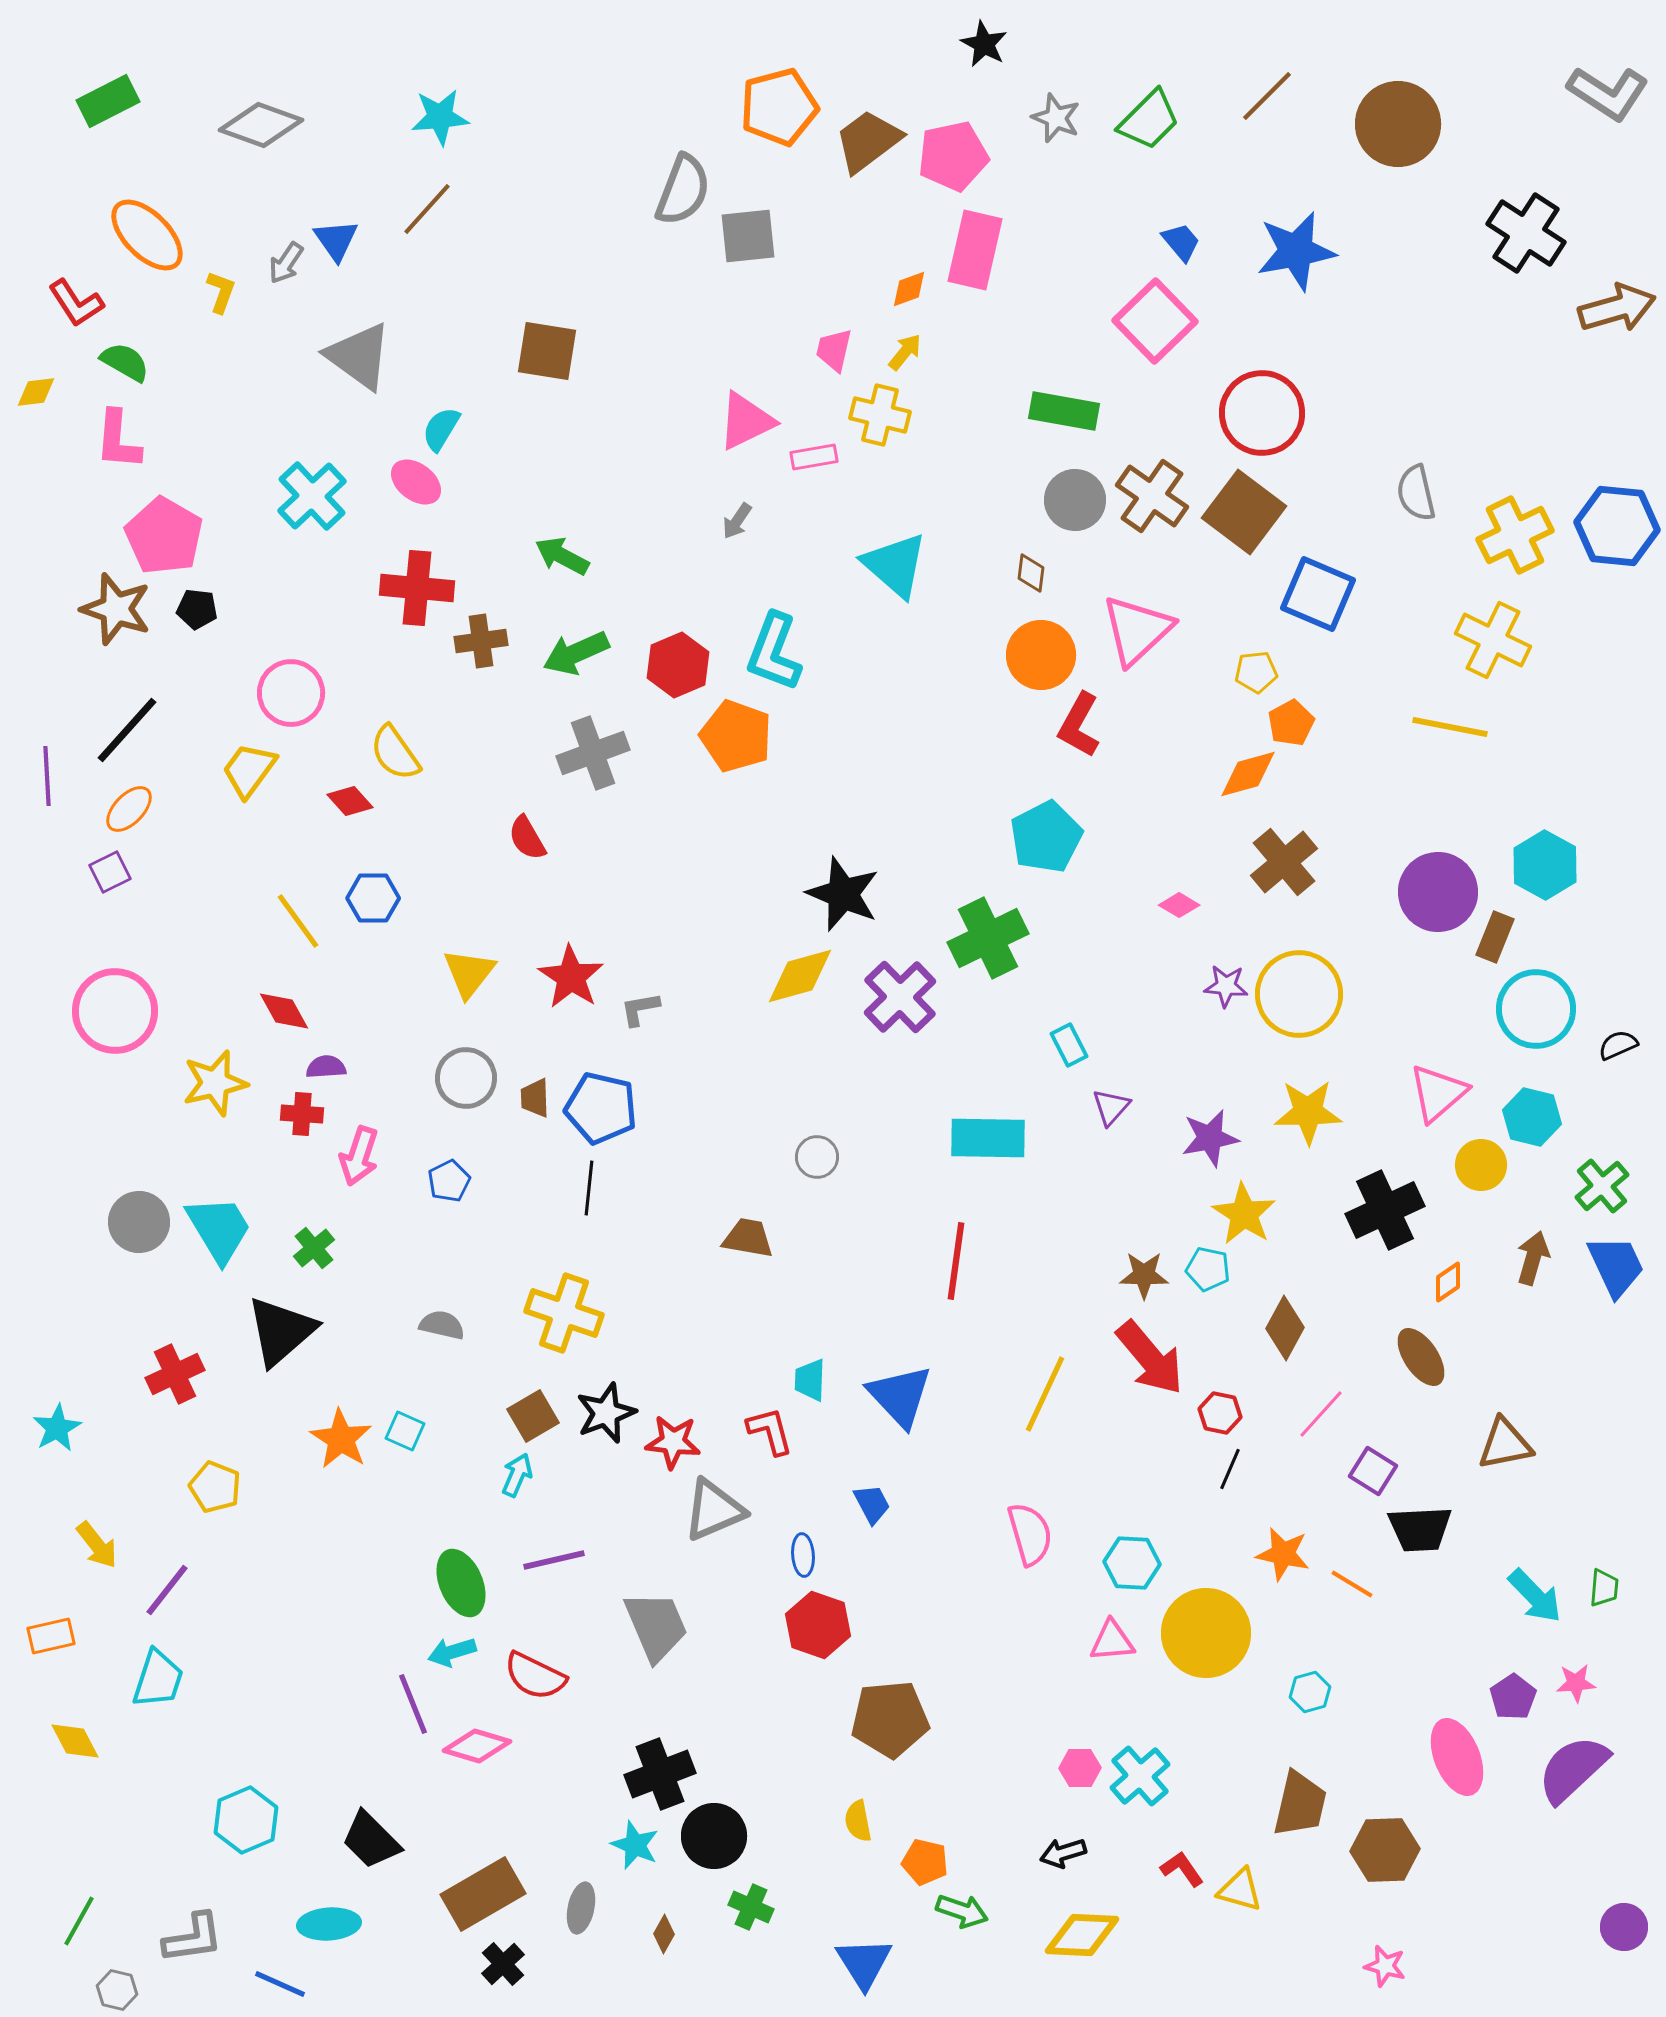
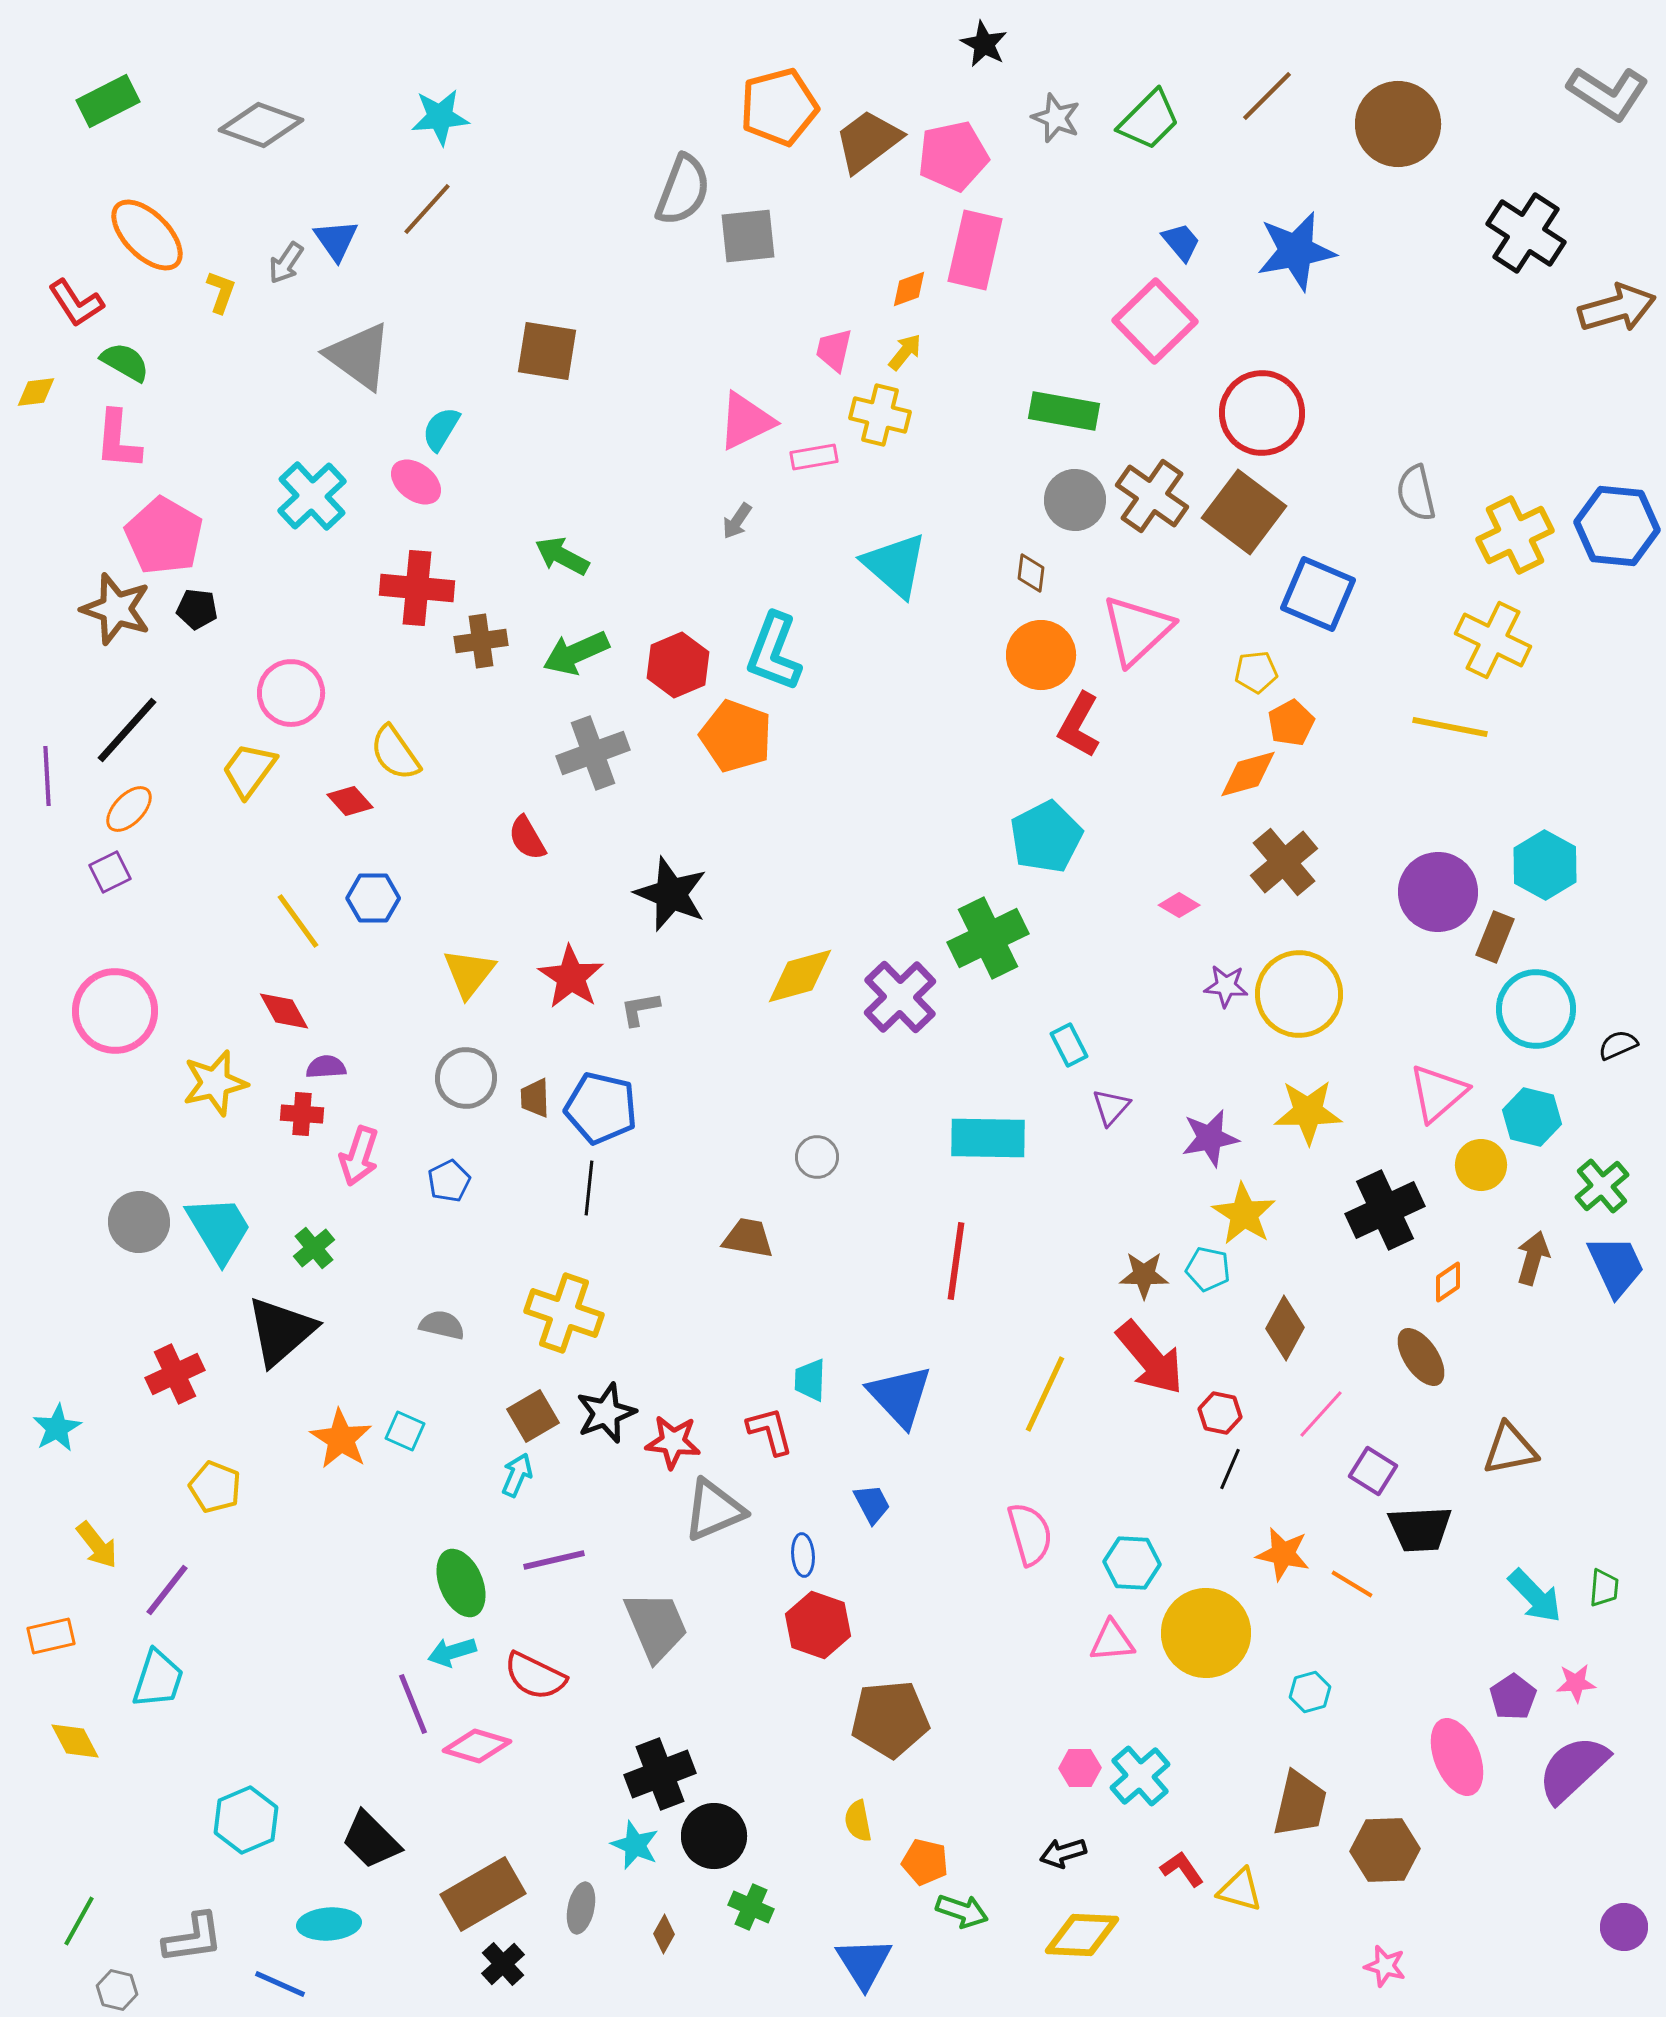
black star at (843, 894): moved 172 px left
brown triangle at (1505, 1444): moved 5 px right, 5 px down
